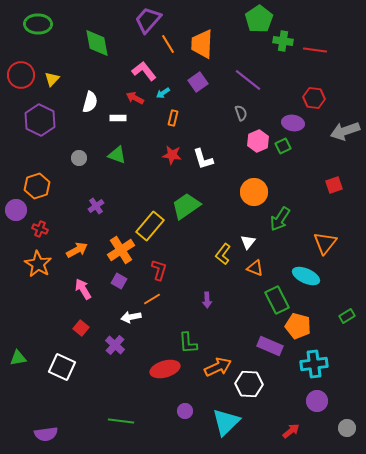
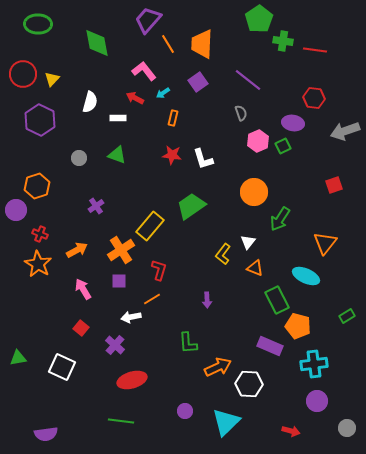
red circle at (21, 75): moved 2 px right, 1 px up
green trapezoid at (186, 206): moved 5 px right
red cross at (40, 229): moved 5 px down
purple square at (119, 281): rotated 28 degrees counterclockwise
red ellipse at (165, 369): moved 33 px left, 11 px down
red arrow at (291, 431): rotated 54 degrees clockwise
